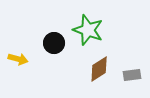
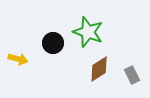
green star: moved 2 px down
black circle: moved 1 px left
gray rectangle: rotated 72 degrees clockwise
